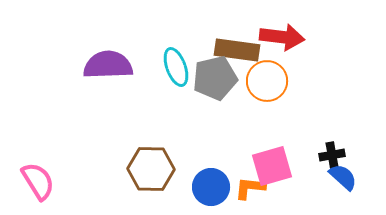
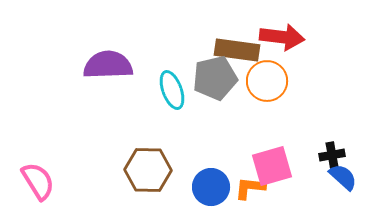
cyan ellipse: moved 4 px left, 23 px down
brown hexagon: moved 3 px left, 1 px down
